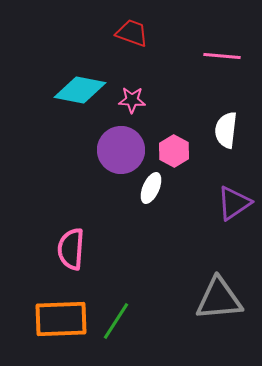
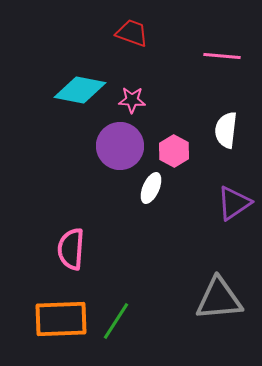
purple circle: moved 1 px left, 4 px up
